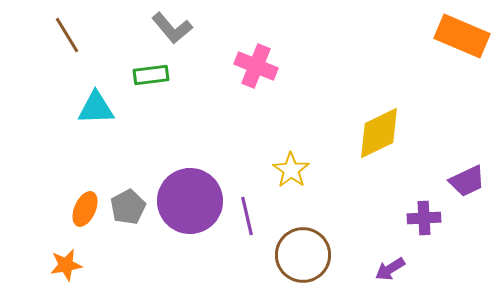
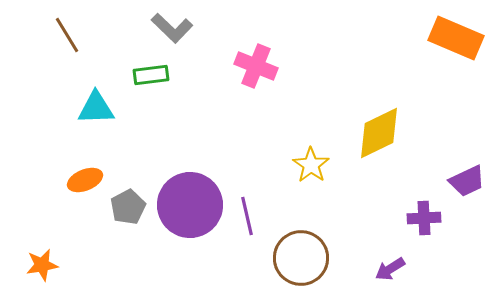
gray L-shape: rotated 6 degrees counterclockwise
orange rectangle: moved 6 px left, 2 px down
yellow star: moved 20 px right, 5 px up
purple circle: moved 4 px down
orange ellipse: moved 29 px up; rotated 44 degrees clockwise
brown circle: moved 2 px left, 3 px down
orange star: moved 24 px left
